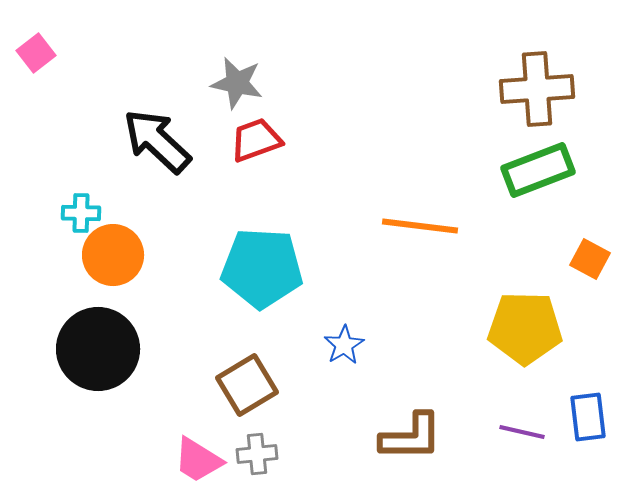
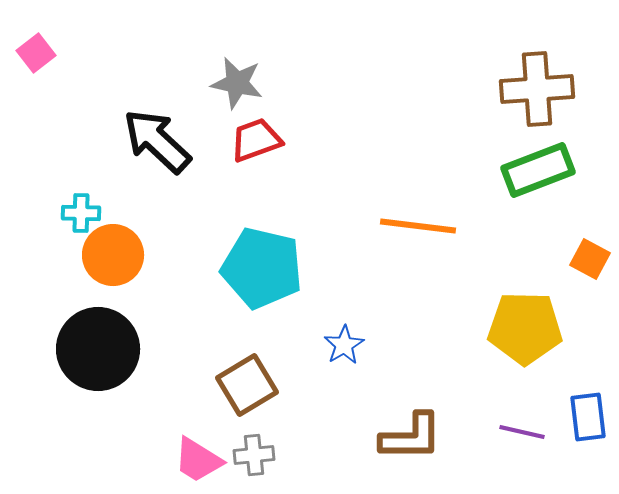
orange line: moved 2 px left
cyan pentagon: rotated 10 degrees clockwise
gray cross: moved 3 px left, 1 px down
